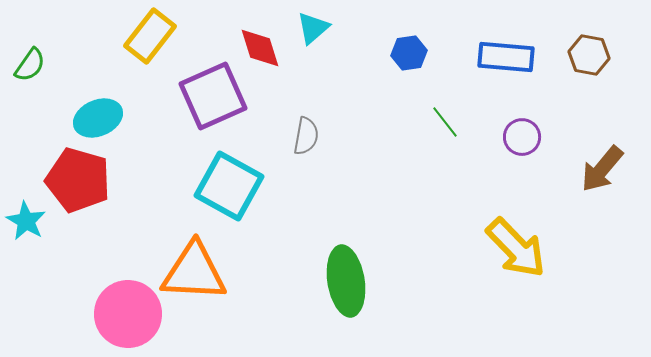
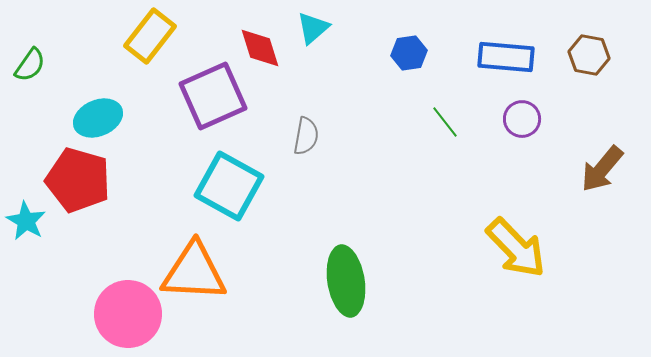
purple circle: moved 18 px up
